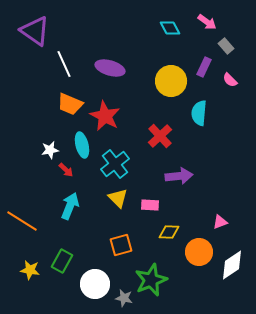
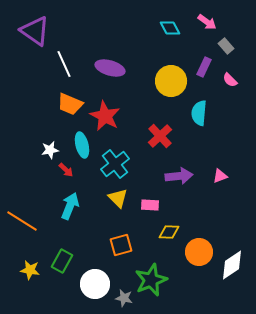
pink triangle: moved 46 px up
